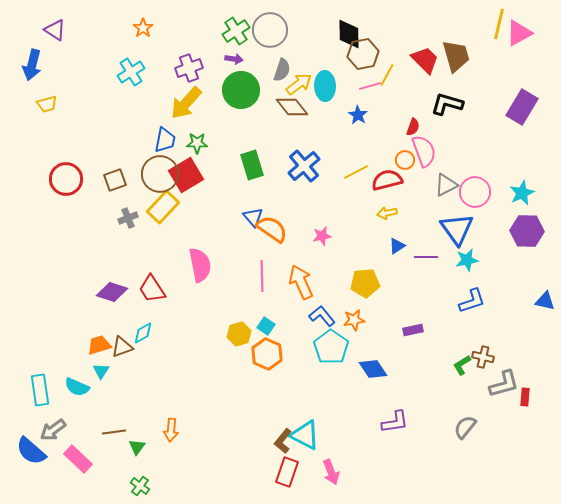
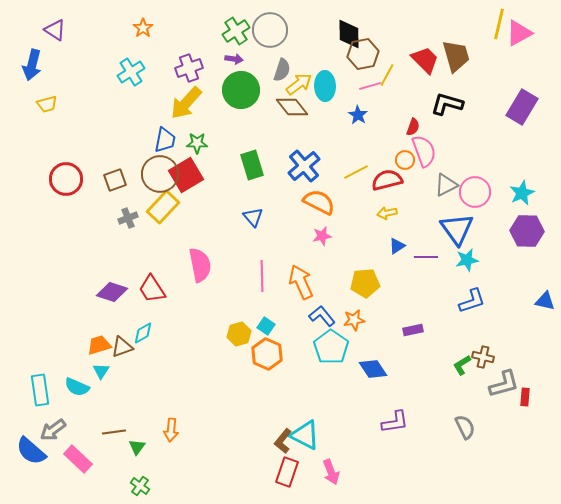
orange semicircle at (272, 229): moved 47 px right, 27 px up; rotated 8 degrees counterclockwise
gray semicircle at (465, 427): rotated 115 degrees clockwise
